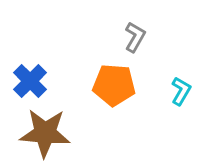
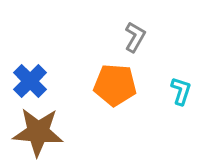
orange pentagon: moved 1 px right
cyan L-shape: rotated 12 degrees counterclockwise
brown star: moved 7 px left, 1 px up
